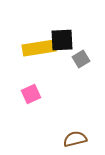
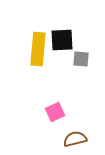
yellow rectangle: moved 1 px left, 1 px down; rotated 76 degrees counterclockwise
gray square: rotated 36 degrees clockwise
pink square: moved 24 px right, 18 px down
